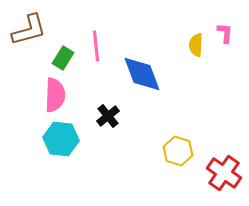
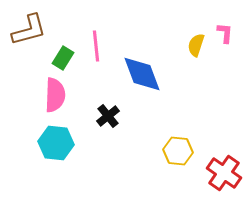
yellow semicircle: rotated 15 degrees clockwise
cyan hexagon: moved 5 px left, 4 px down
yellow hexagon: rotated 12 degrees counterclockwise
